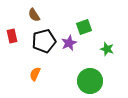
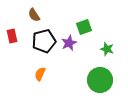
orange semicircle: moved 5 px right
green circle: moved 10 px right, 1 px up
